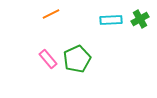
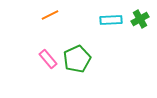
orange line: moved 1 px left, 1 px down
